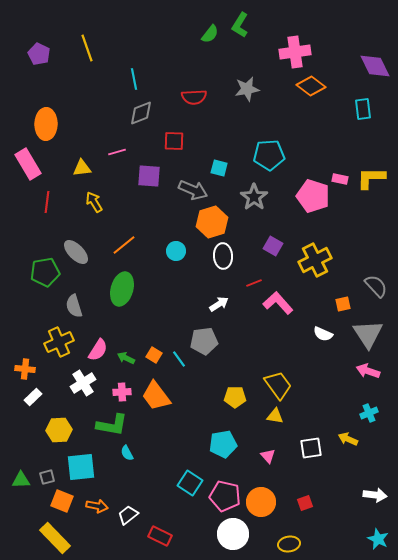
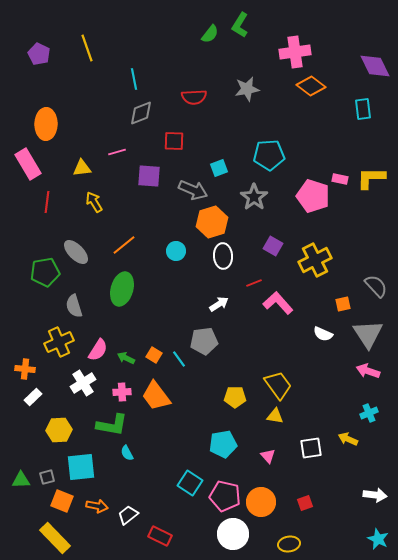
cyan square at (219, 168): rotated 36 degrees counterclockwise
